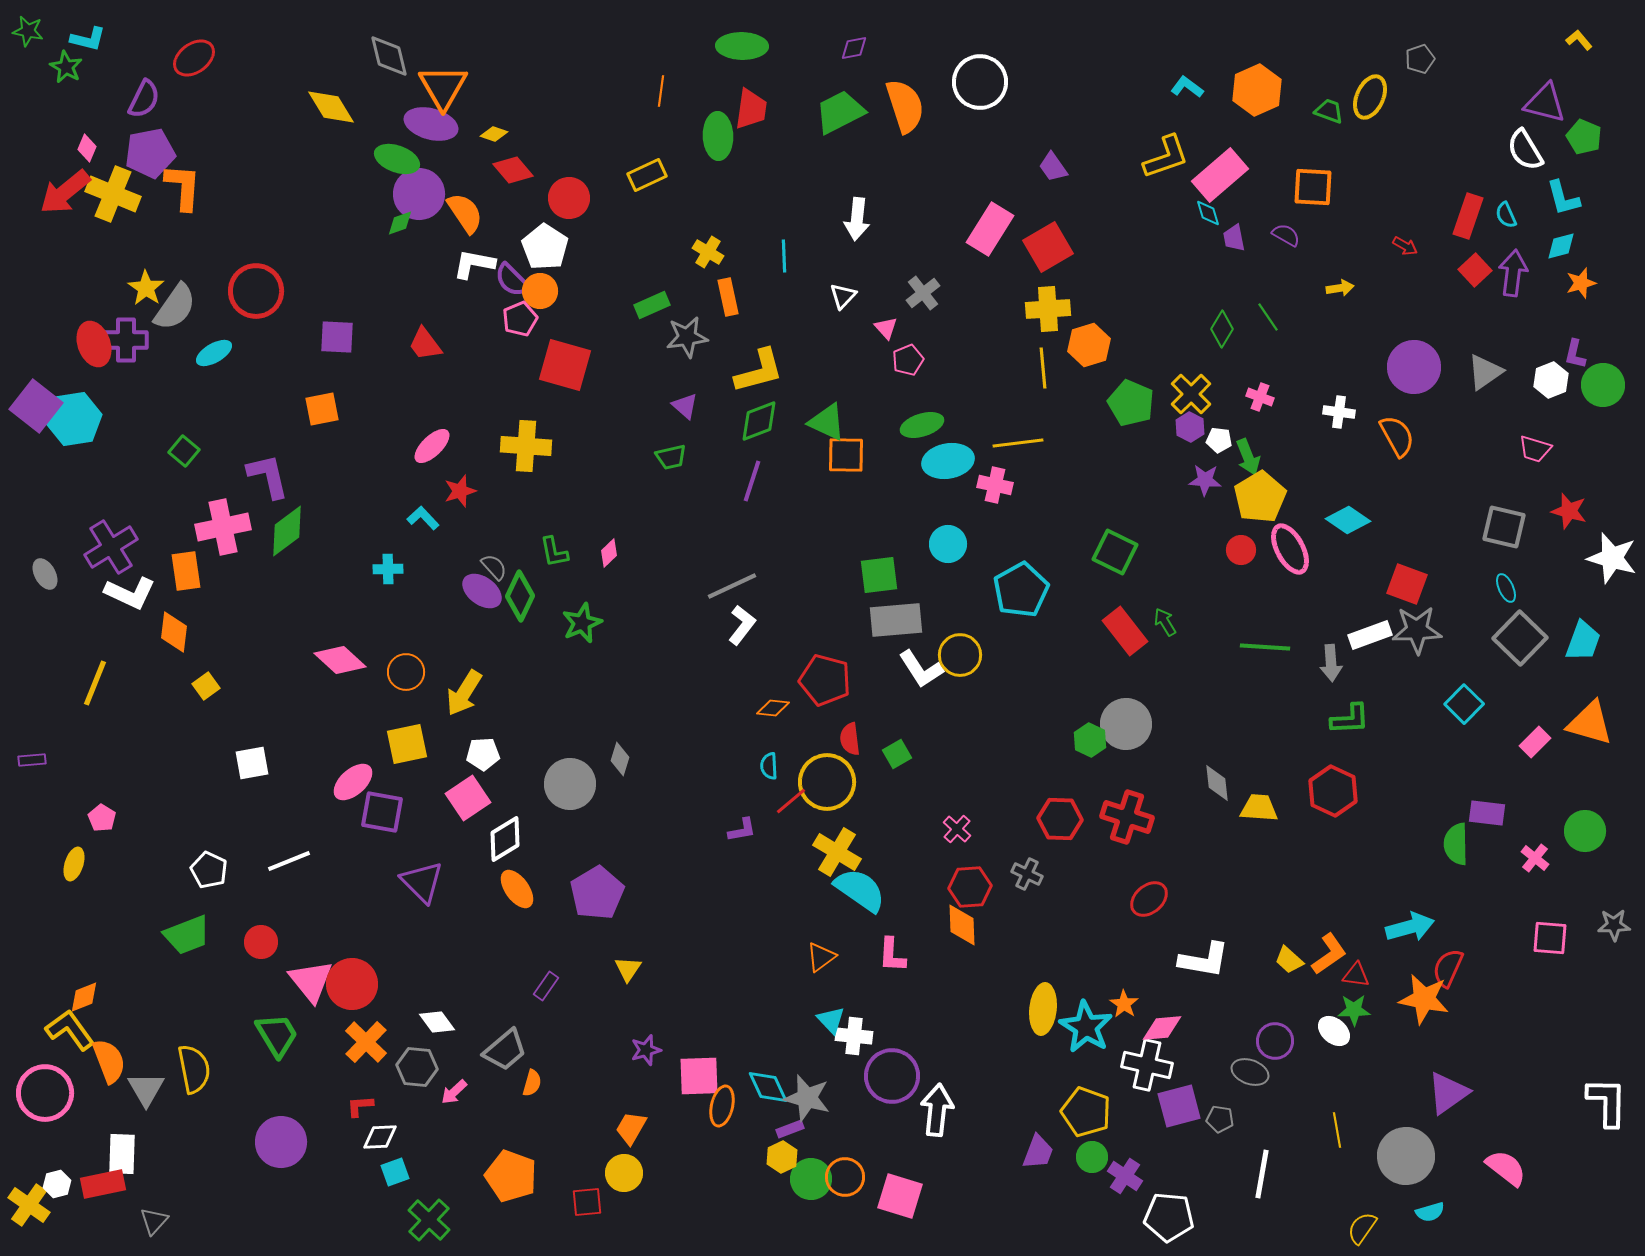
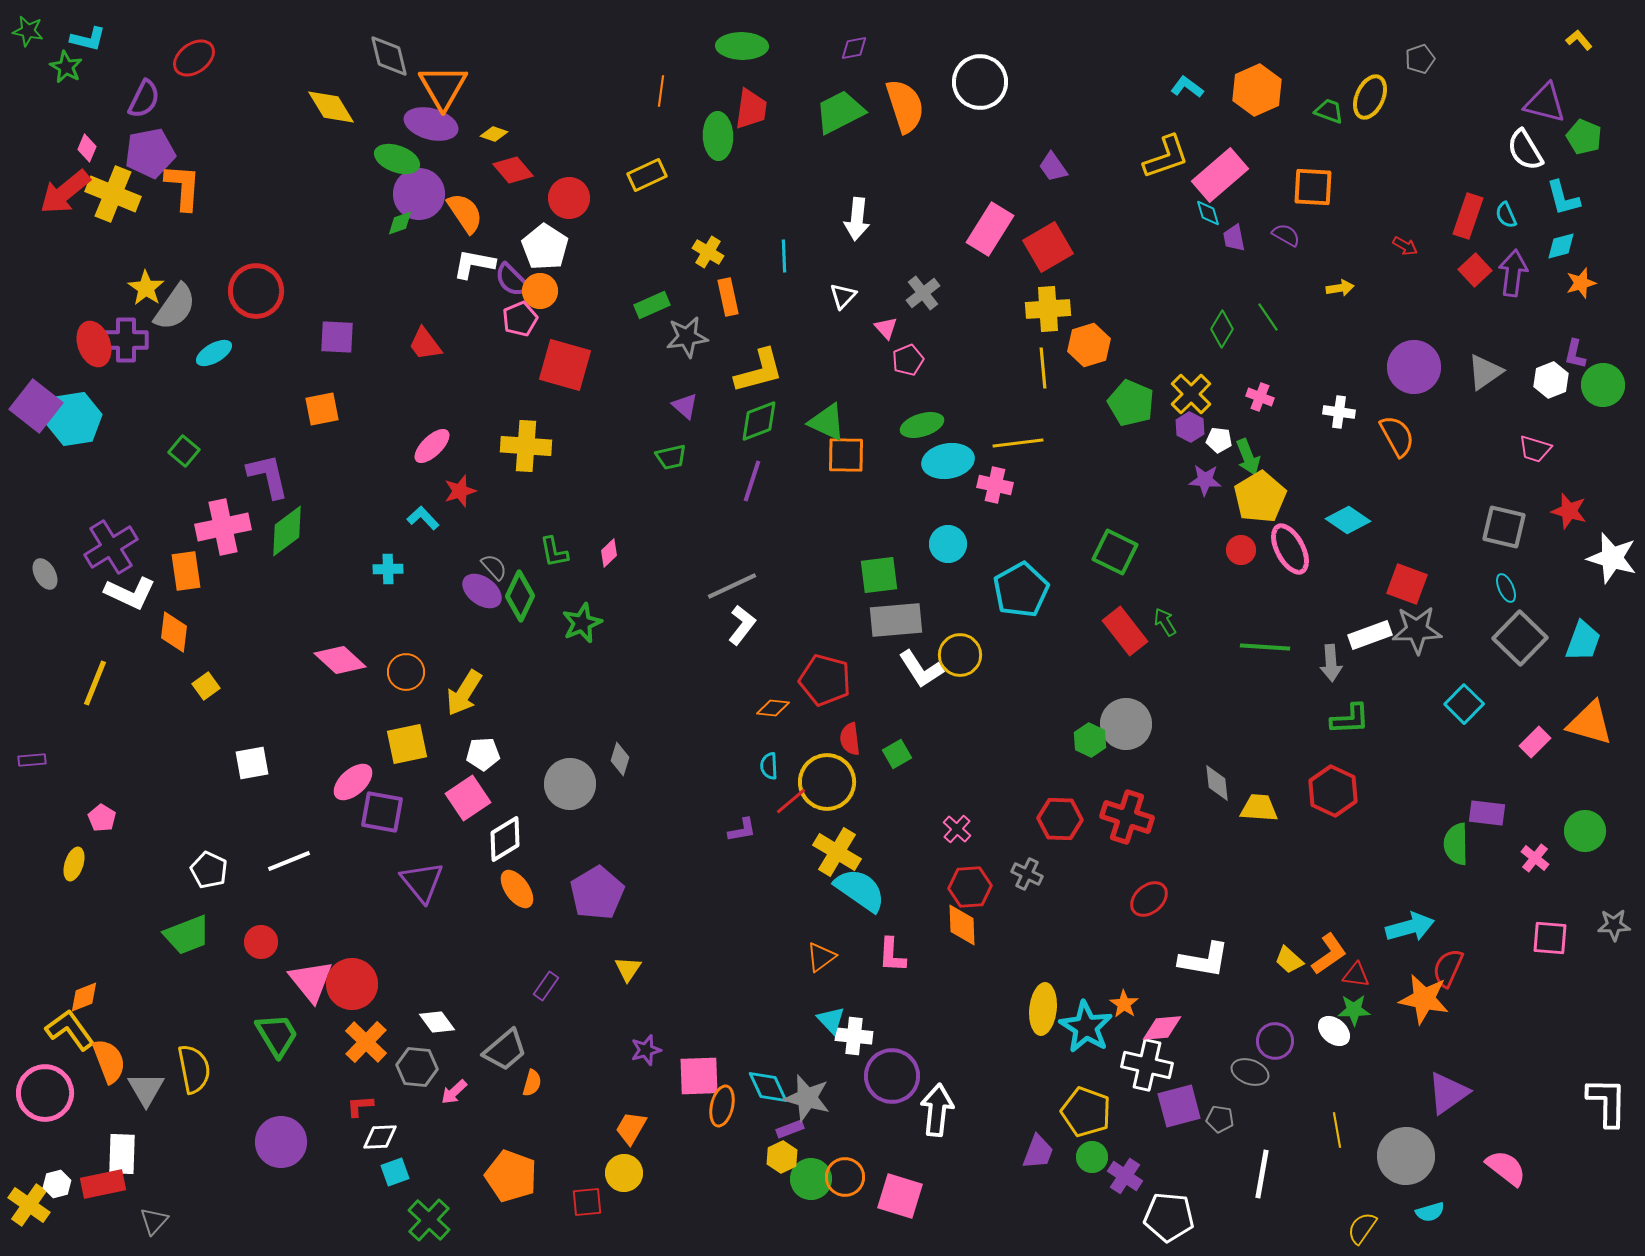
purple triangle at (422, 882): rotated 6 degrees clockwise
